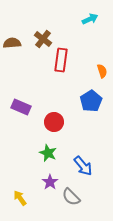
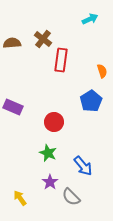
purple rectangle: moved 8 px left
